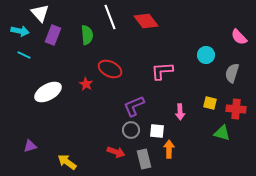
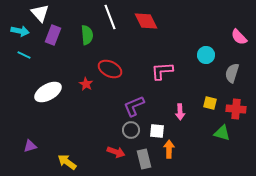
red diamond: rotated 10 degrees clockwise
